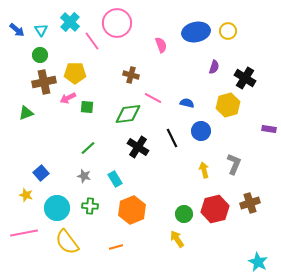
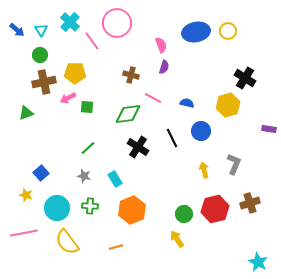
purple semicircle at (214, 67): moved 50 px left
